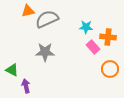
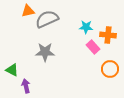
orange cross: moved 2 px up
